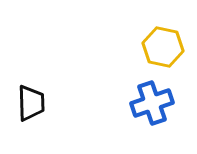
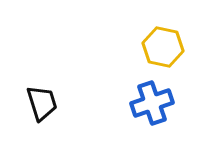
black trapezoid: moved 11 px right; rotated 15 degrees counterclockwise
